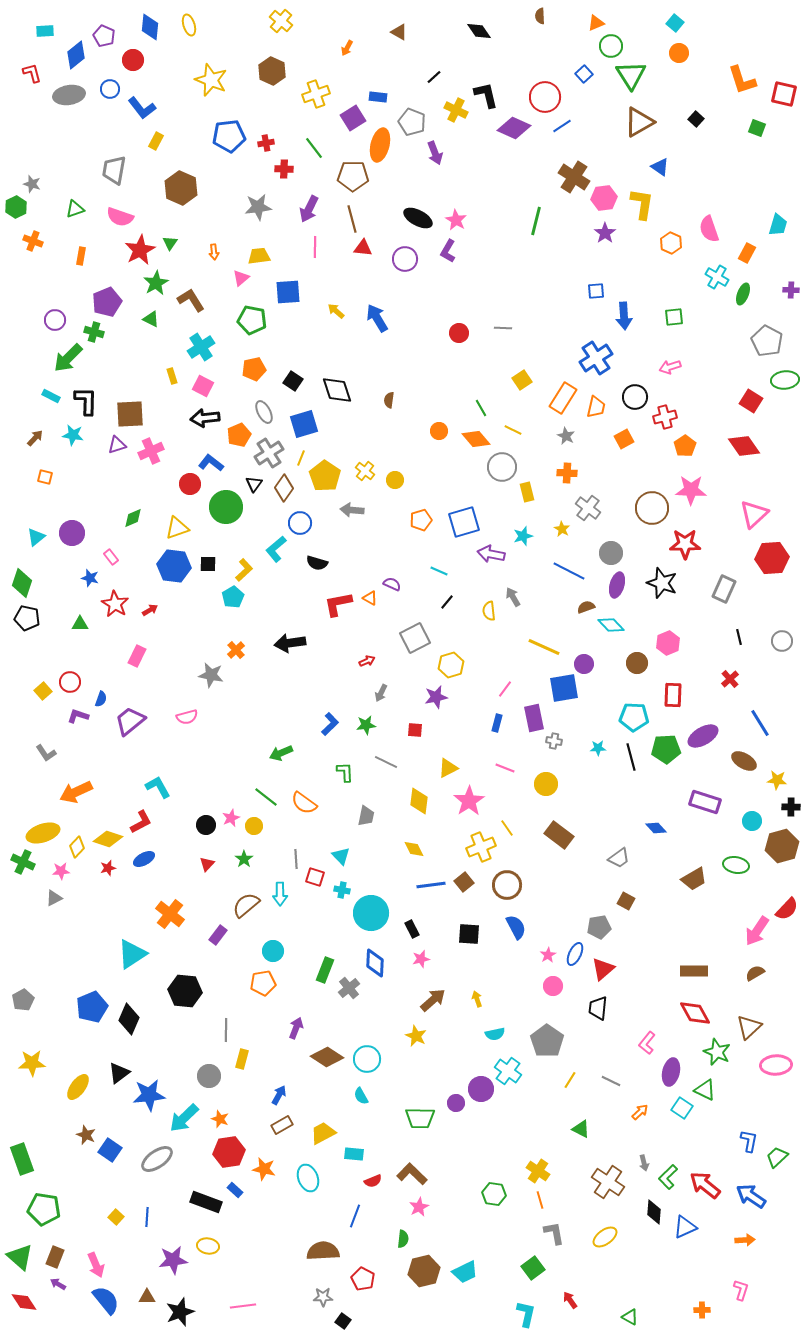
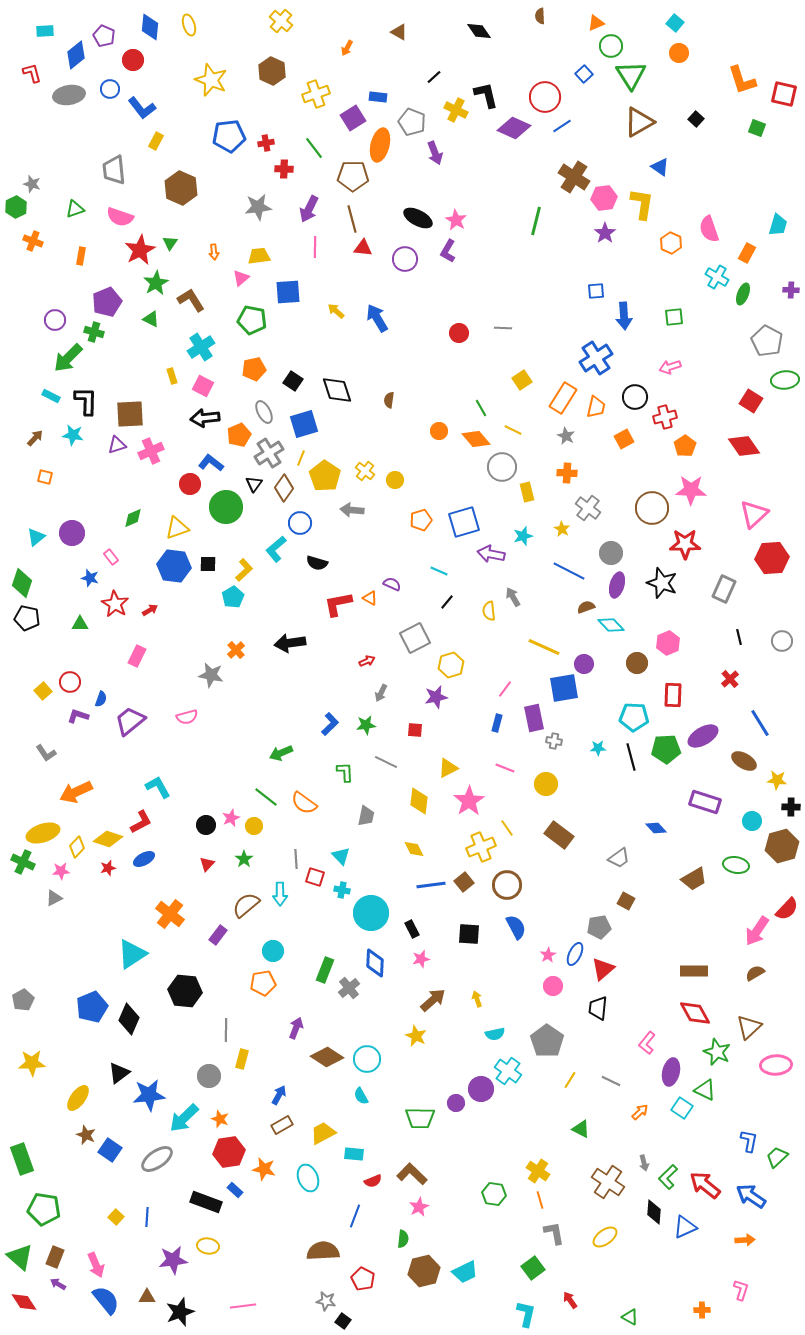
gray trapezoid at (114, 170): rotated 16 degrees counterclockwise
yellow ellipse at (78, 1087): moved 11 px down
gray star at (323, 1297): moved 3 px right, 4 px down; rotated 12 degrees clockwise
